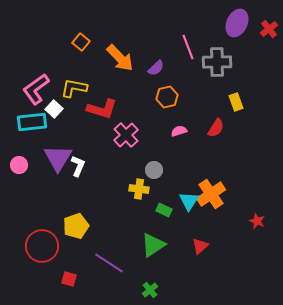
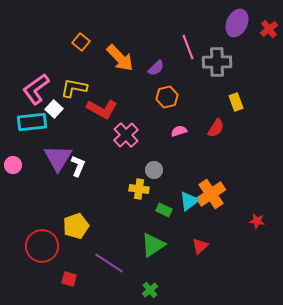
red L-shape: rotated 12 degrees clockwise
pink circle: moved 6 px left
cyan triangle: rotated 20 degrees clockwise
red star: rotated 14 degrees counterclockwise
